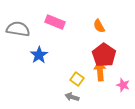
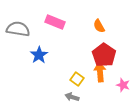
orange arrow: moved 1 px down
